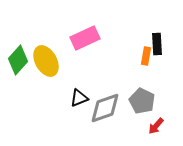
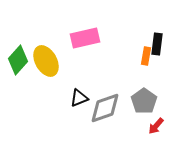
pink rectangle: rotated 12 degrees clockwise
black rectangle: rotated 10 degrees clockwise
gray pentagon: moved 2 px right; rotated 10 degrees clockwise
